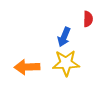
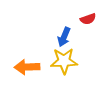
red semicircle: rotated 70 degrees clockwise
yellow star: moved 2 px left, 2 px up
